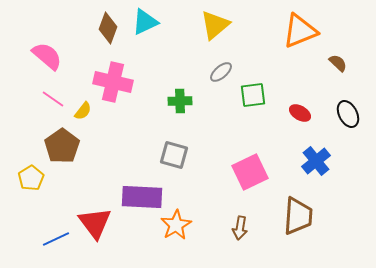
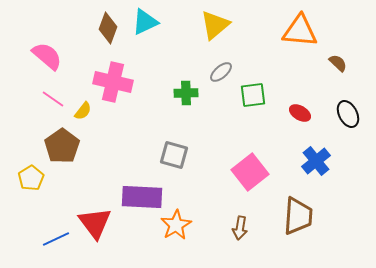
orange triangle: rotated 27 degrees clockwise
green cross: moved 6 px right, 8 px up
pink square: rotated 12 degrees counterclockwise
